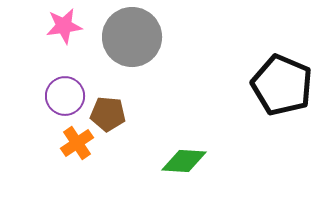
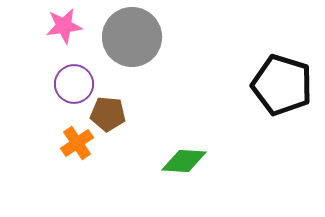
black pentagon: rotated 6 degrees counterclockwise
purple circle: moved 9 px right, 12 px up
